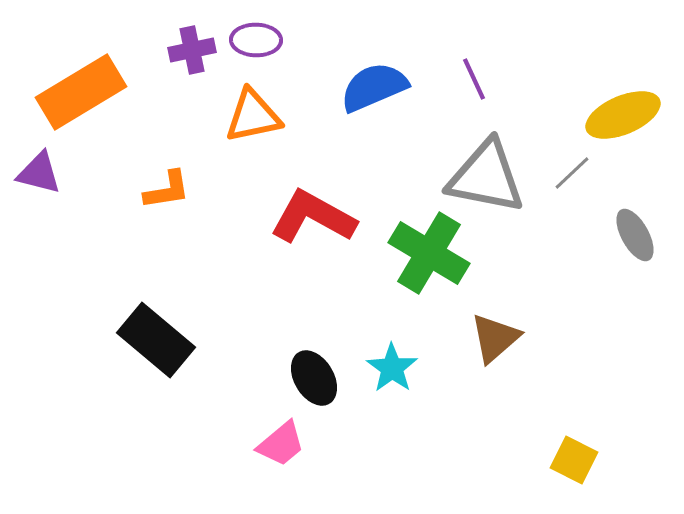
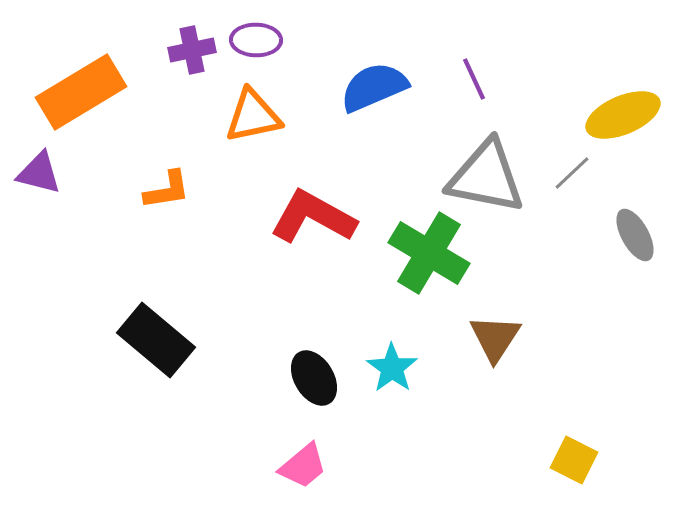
brown triangle: rotated 16 degrees counterclockwise
pink trapezoid: moved 22 px right, 22 px down
